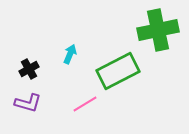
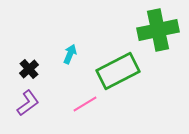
black cross: rotated 12 degrees counterclockwise
purple L-shape: rotated 52 degrees counterclockwise
